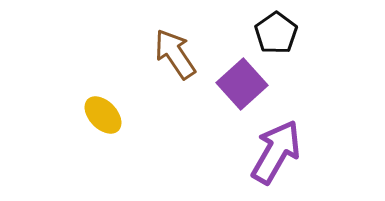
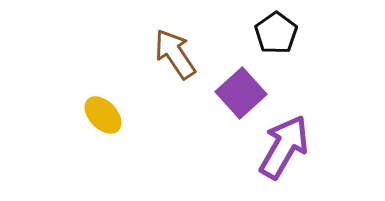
purple square: moved 1 px left, 9 px down
purple arrow: moved 8 px right, 5 px up
